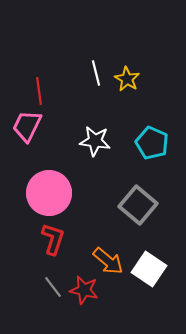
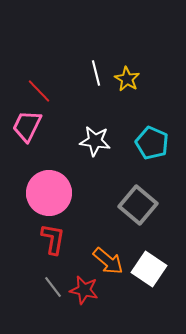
red line: rotated 36 degrees counterclockwise
red L-shape: rotated 8 degrees counterclockwise
